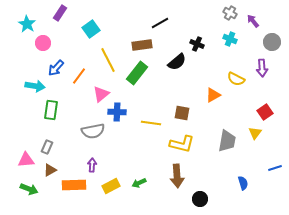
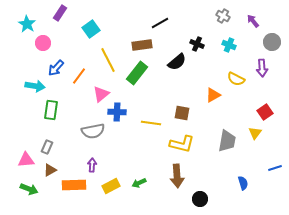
gray cross at (230, 13): moved 7 px left, 3 px down
cyan cross at (230, 39): moved 1 px left, 6 px down
